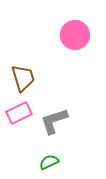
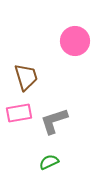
pink circle: moved 6 px down
brown trapezoid: moved 3 px right, 1 px up
pink rectangle: rotated 15 degrees clockwise
